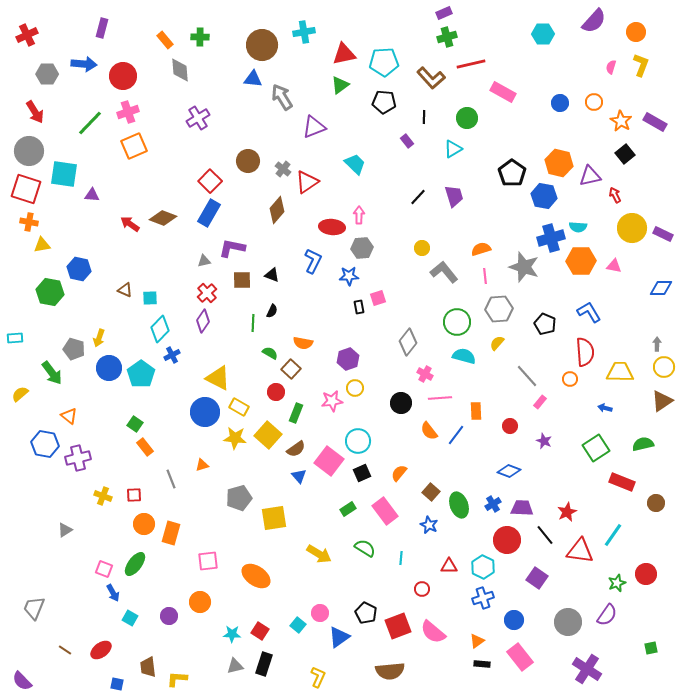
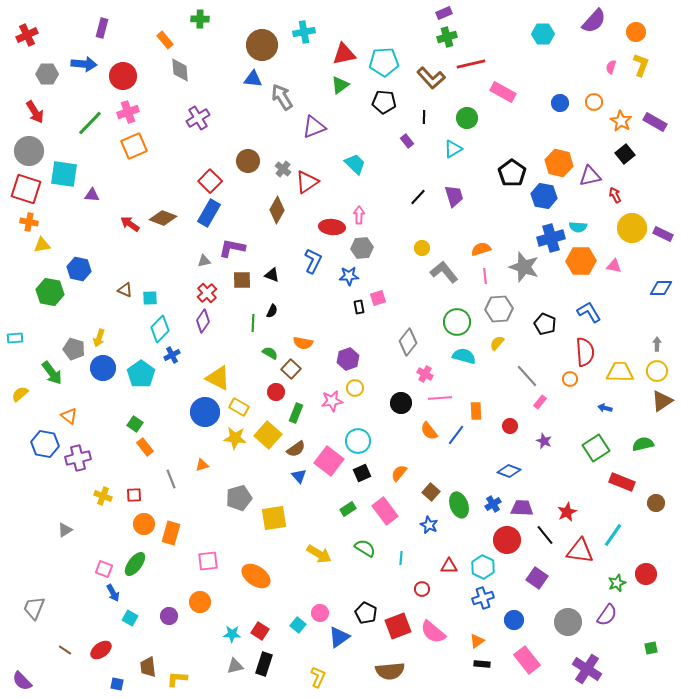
green cross at (200, 37): moved 18 px up
brown diamond at (277, 210): rotated 12 degrees counterclockwise
yellow circle at (664, 367): moved 7 px left, 4 px down
blue circle at (109, 368): moved 6 px left
pink rectangle at (520, 657): moved 7 px right, 3 px down
